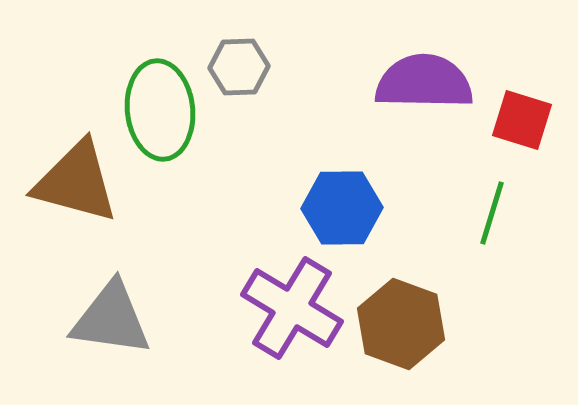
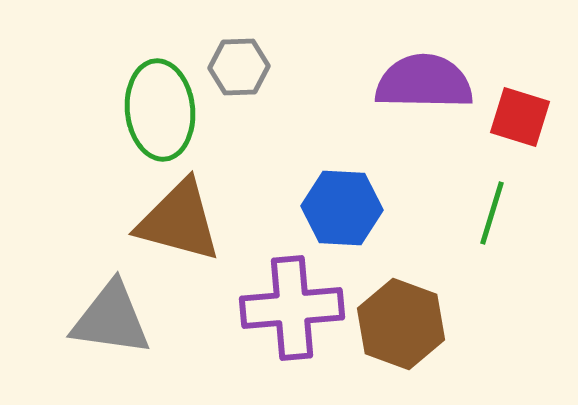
red square: moved 2 px left, 3 px up
brown triangle: moved 103 px right, 39 px down
blue hexagon: rotated 4 degrees clockwise
purple cross: rotated 36 degrees counterclockwise
